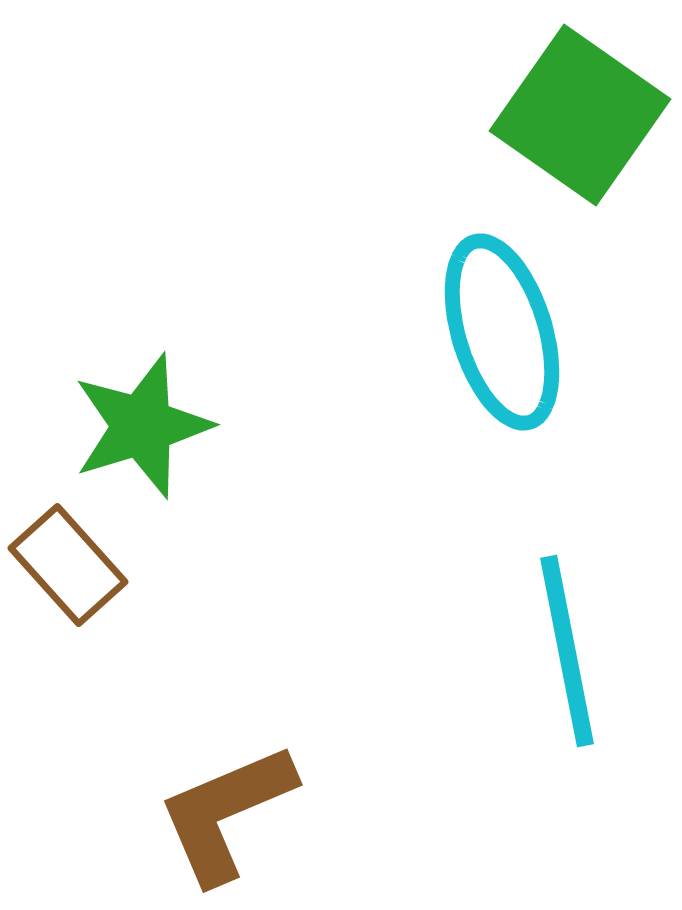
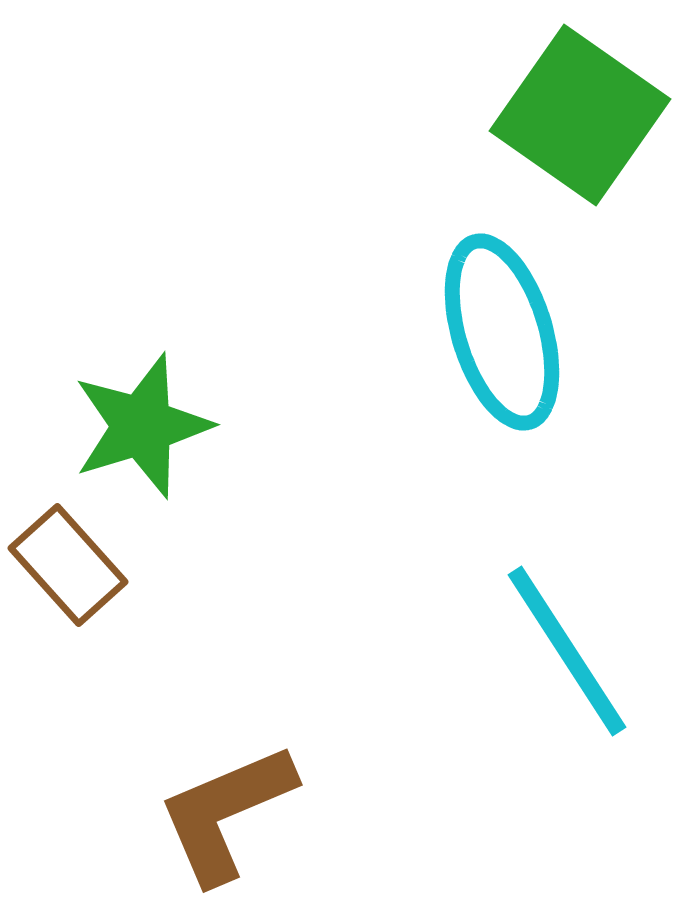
cyan line: rotated 22 degrees counterclockwise
